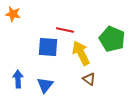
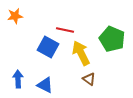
orange star: moved 2 px right, 2 px down; rotated 21 degrees counterclockwise
blue square: rotated 25 degrees clockwise
blue triangle: rotated 42 degrees counterclockwise
